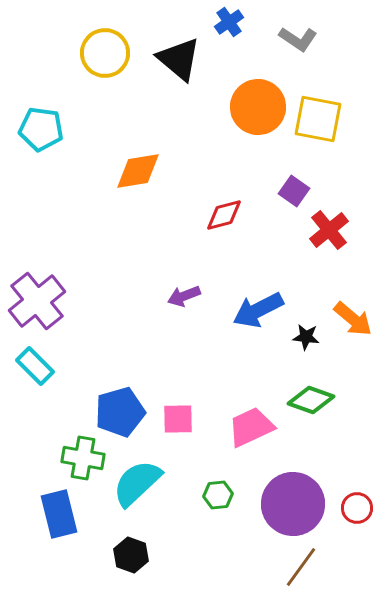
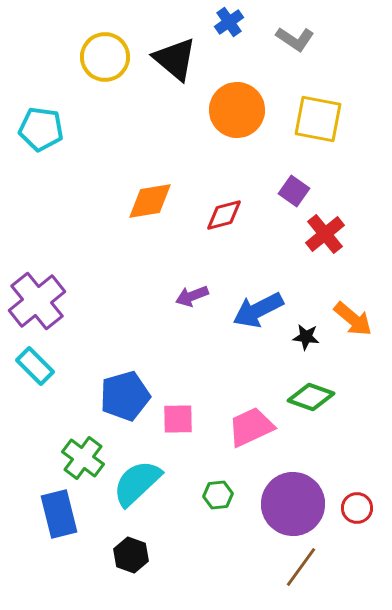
gray L-shape: moved 3 px left
yellow circle: moved 4 px down
black triangle: moved 4 px left
orange circle: moved 21 px left, 3 px down
orange diamond: moved 12 px right, 30 px down
red cross: moved 4 px left, 4 px down
purple arrow: moved 8 px right
green diamond: moved 3 px up
blue pentagon: moved 5 px right, 16 px up
green cross: rotated 27 degrees clockwise
